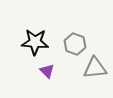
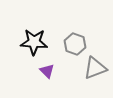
black star: moved 1 px left
gray triangle: rotated 15 degrees counterclockwise
